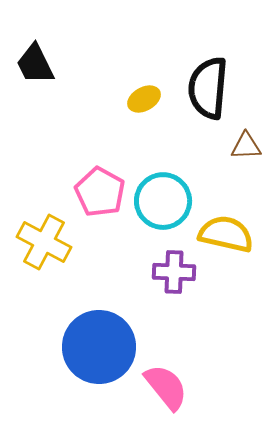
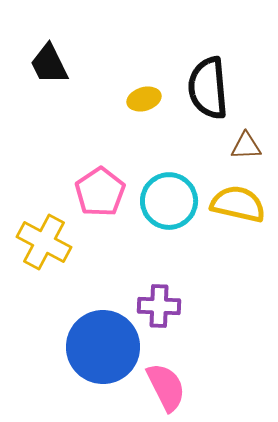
black trapezoid: moved 14 px right
black semicircle: rotated 10 degrees counterclockwise
yellow ellipse: rotated 12 degrees clockwise
pink pentagon: rotated 9 degrees clockwise
cyan circle: moved 6 px right
yellow semicircle: moved 12 px right, 30 px up
purple cross: moved 15 px left, 34 px down
blue circle: moved 4 px right
pink semicircle: rotated 12 degrees clockwise
